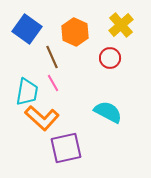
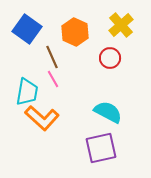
pink line: moved 4 px up
purple square: moved 35 px right
